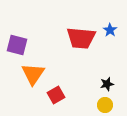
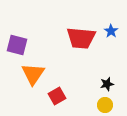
blue star: moved 1 px right, 1 px down
red square: moved 1 px right, 1 px down
